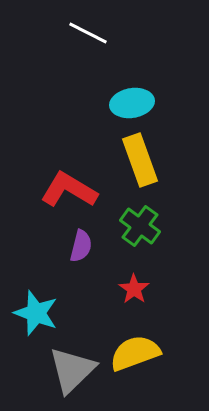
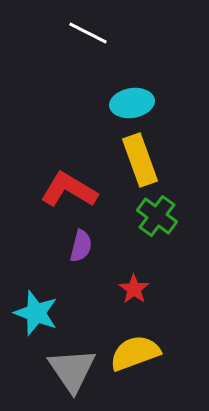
green cross: moved 17 px right, 10 px up
gray triangle: rotated 20 degrees counterclockwise
